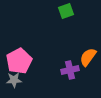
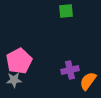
green square: rotated 14 degrees clockwise
orange semicircle: moved 24 px down
